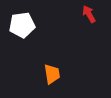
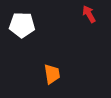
white pentagon: rotated 10 degrees clockwise
